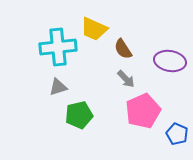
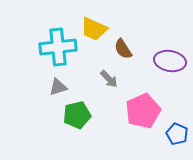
gray arrow: moved 17 px left
green pentagon: moved 2 px left
